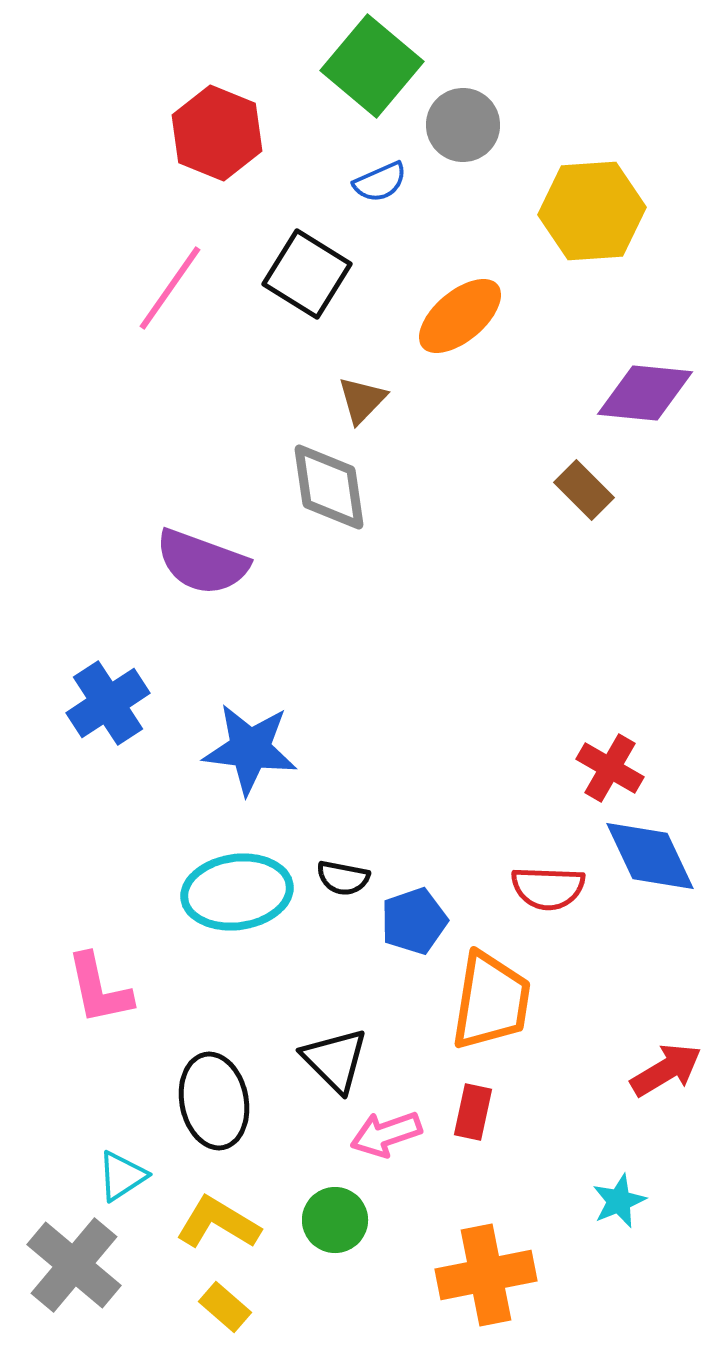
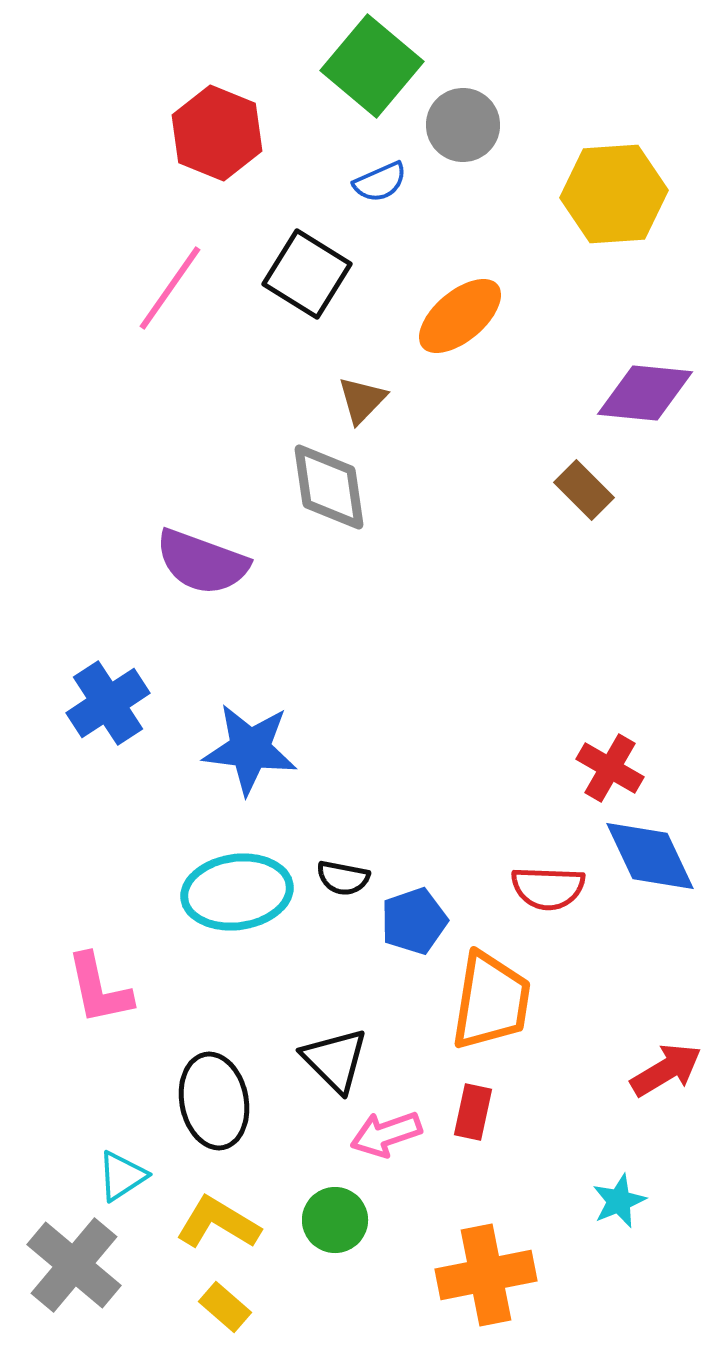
yellow hexagon: moved 22 px right, 17 px up
